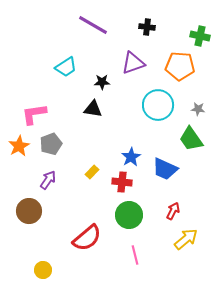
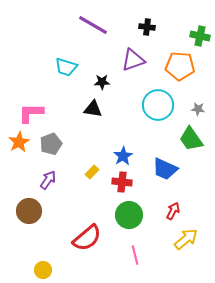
purple triangle: moved 3 px up
cyan trapezoid: rotated 50 degrees clockwise
pink L-shape: moved 3 px left, 1 px up; rotated 8 degrees clockwise
orange star: moved 4 px up
blue star: moved 8 px left, 1 px up
